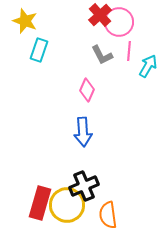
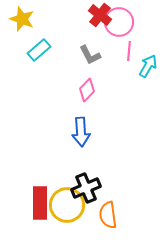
red cross: rotated 10 degrees counterclockwise
yellow star: moved 3 px left, 2 px up
cyan rectangle: rotated 30 degrees clockwise
gray L-shape: moved 12 px left
pink diamond: rotated 20 degrees clockwise
blue arrow: moved 2 px left
black cross: moved 2 px right, 2 px down
red rectangle: rotated 16 degrees counterclockwise
